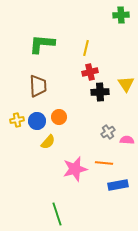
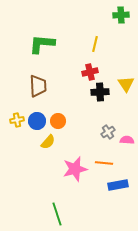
yellow line: moved 9 px right, 4 px up
orange circle: moved 1 px left, 4 px down
